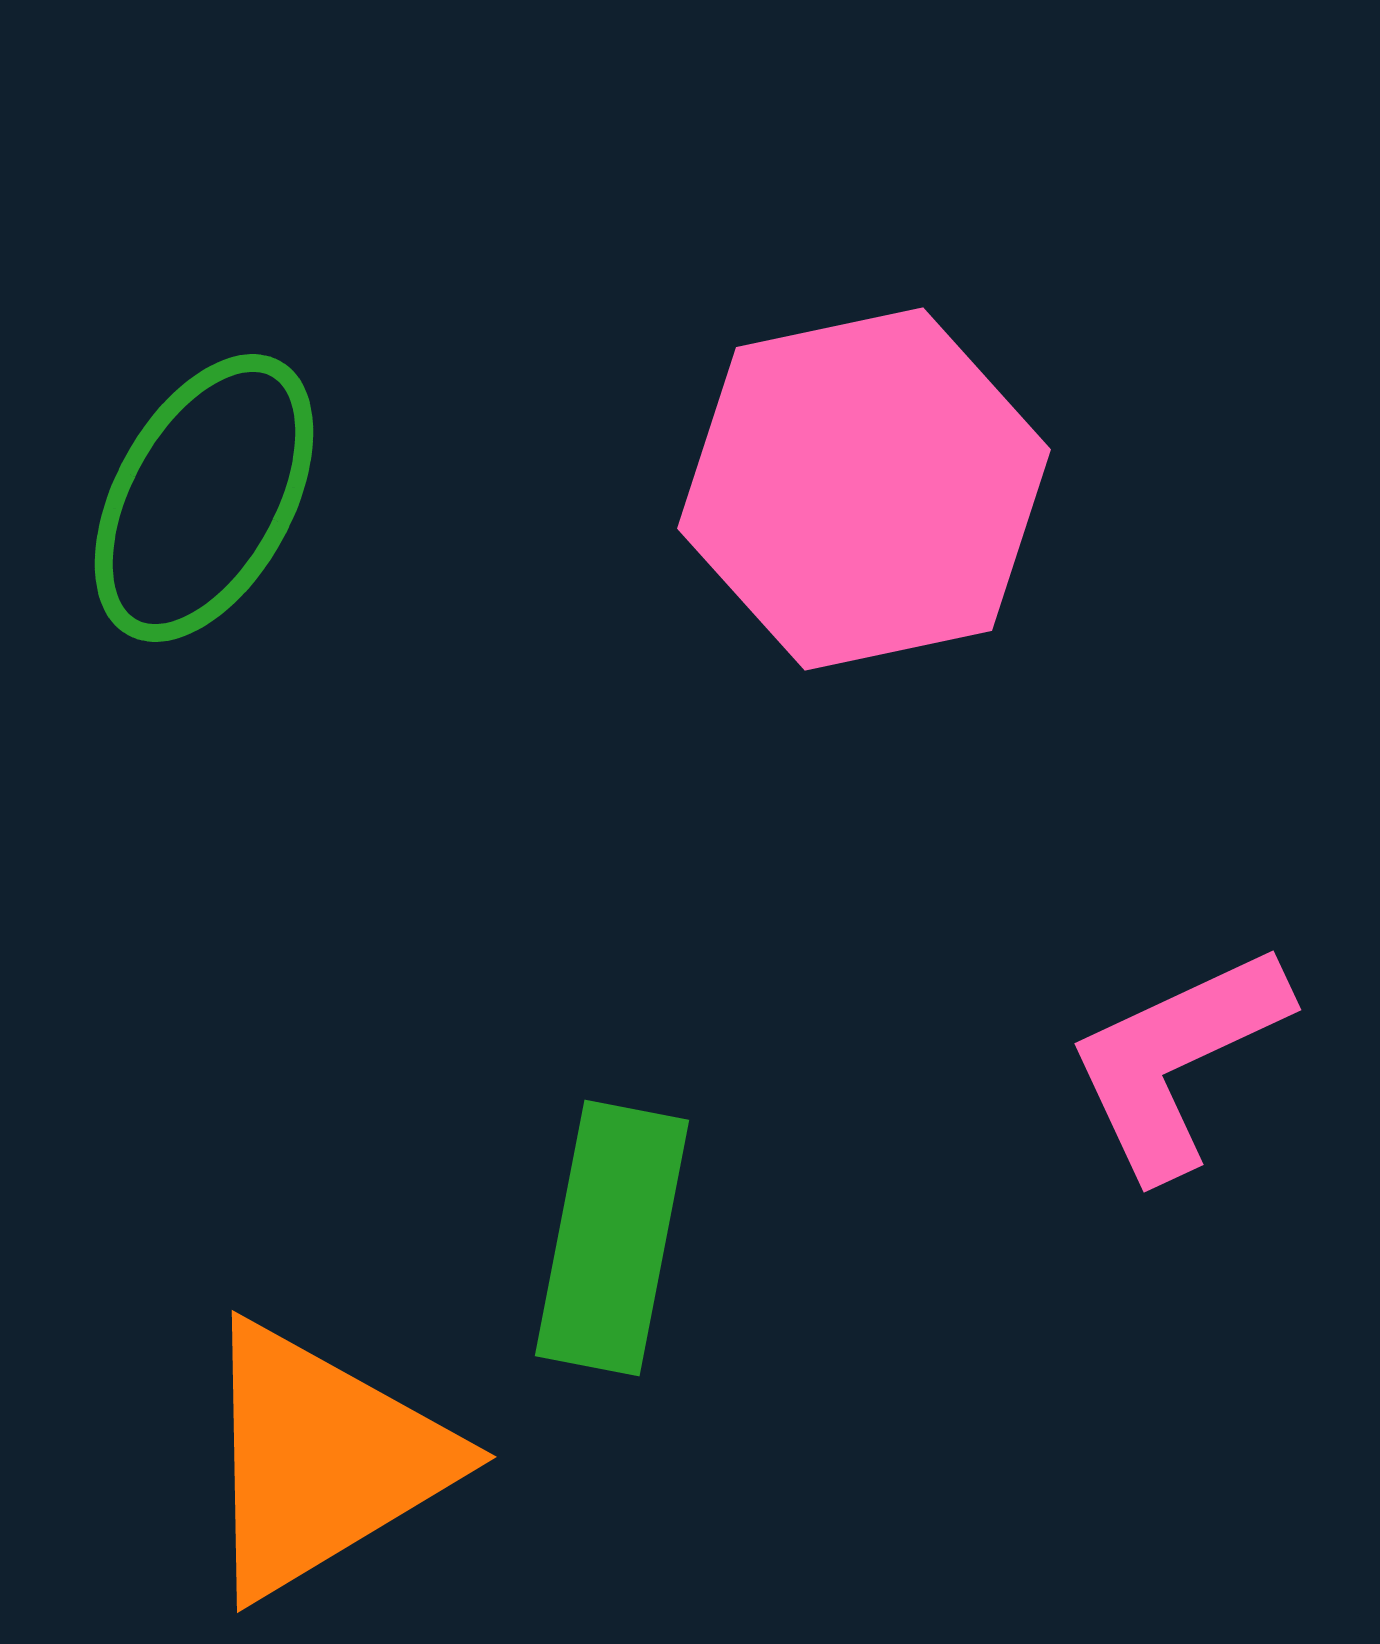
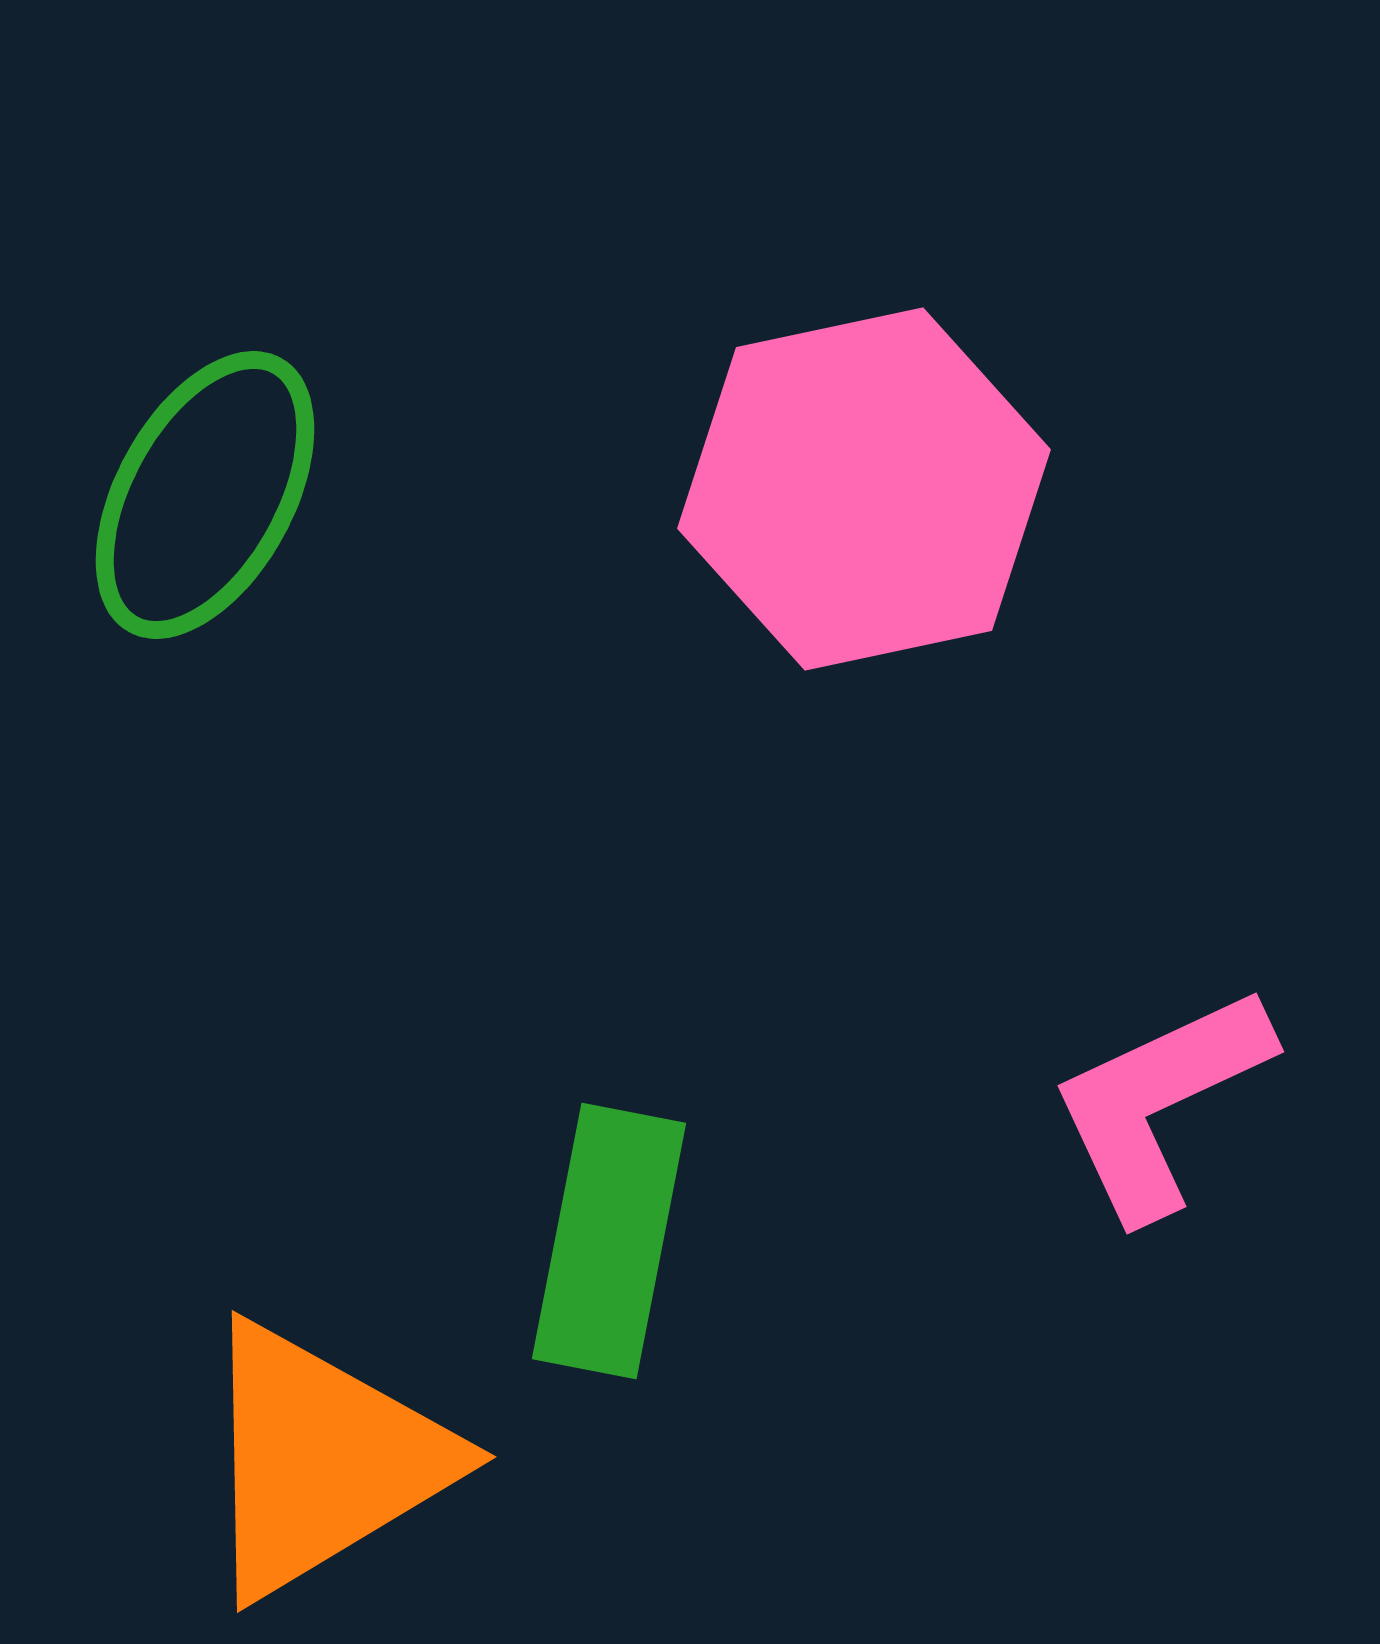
green ellipse: moved 1 px right, 3 px up
pink L-shape: moved 17 px left, 42 px down
green rectangle: moved 3 px left, 3 px down
